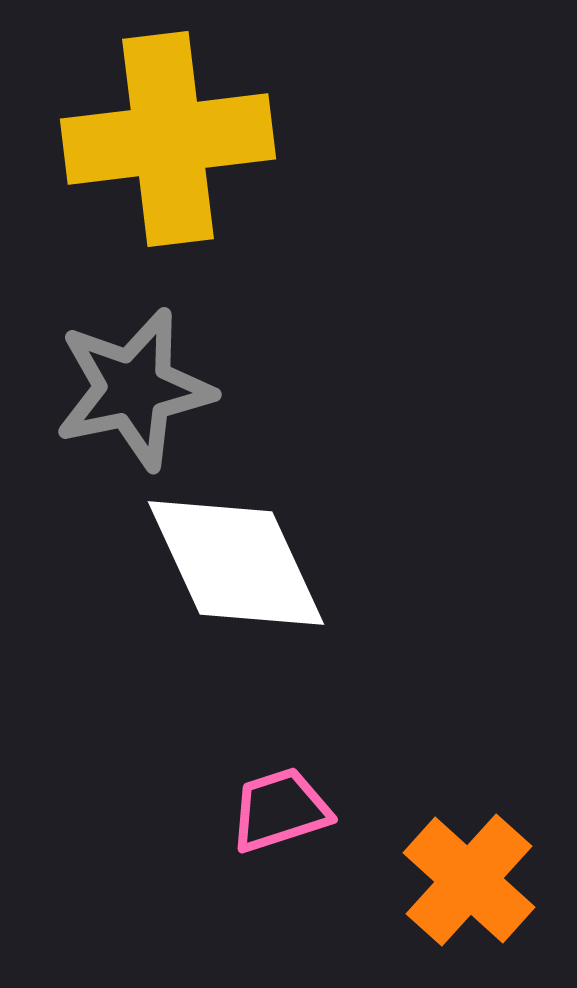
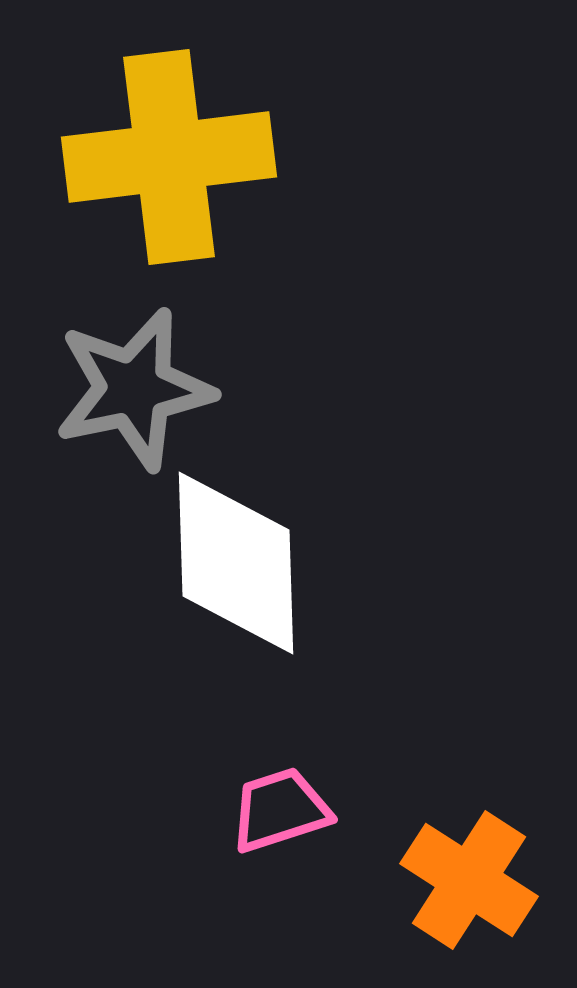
yellow cross: moved 1 px right, 18 px down
white diamond: rotated 23 degrees clockwise
orange cross: rotated 9 degrees counterclockwise
